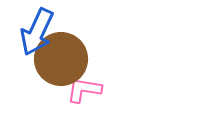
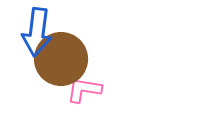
blue arrow: rotated 18 degrees counterclockwise
